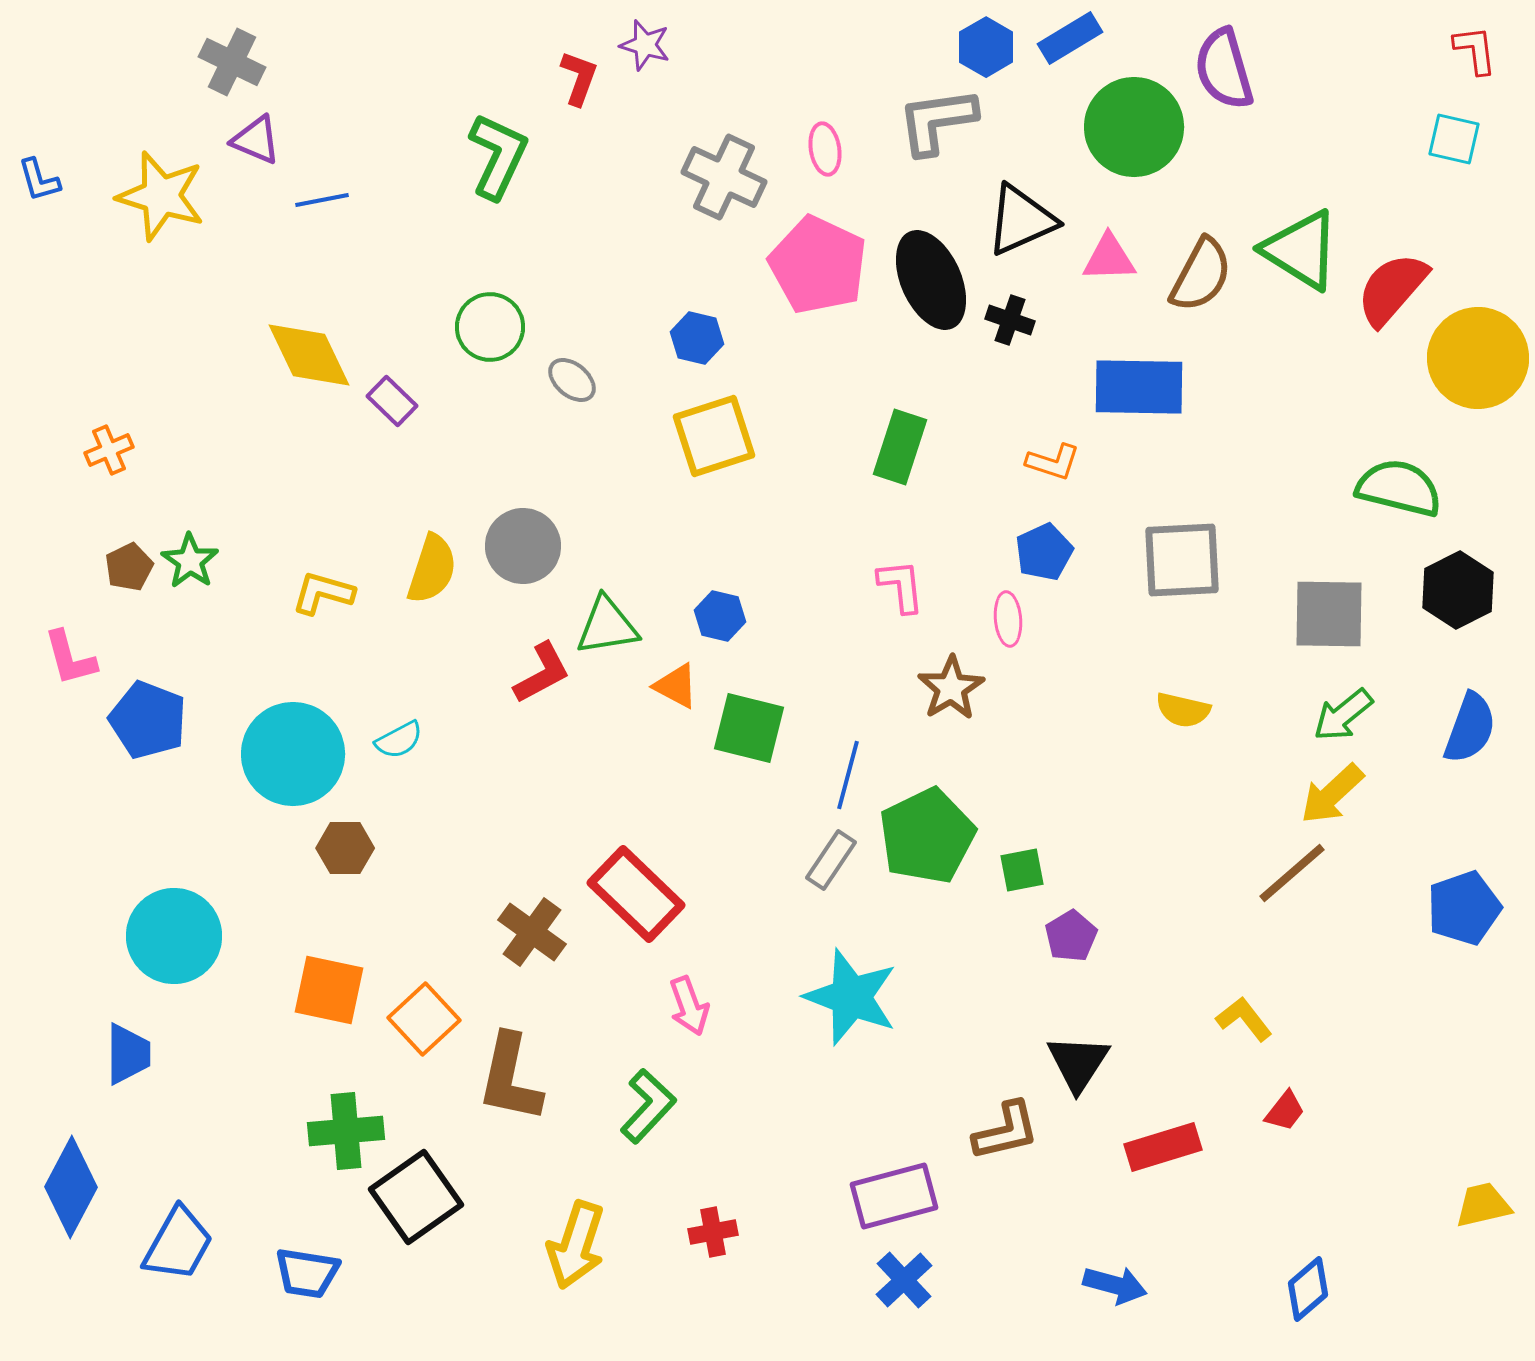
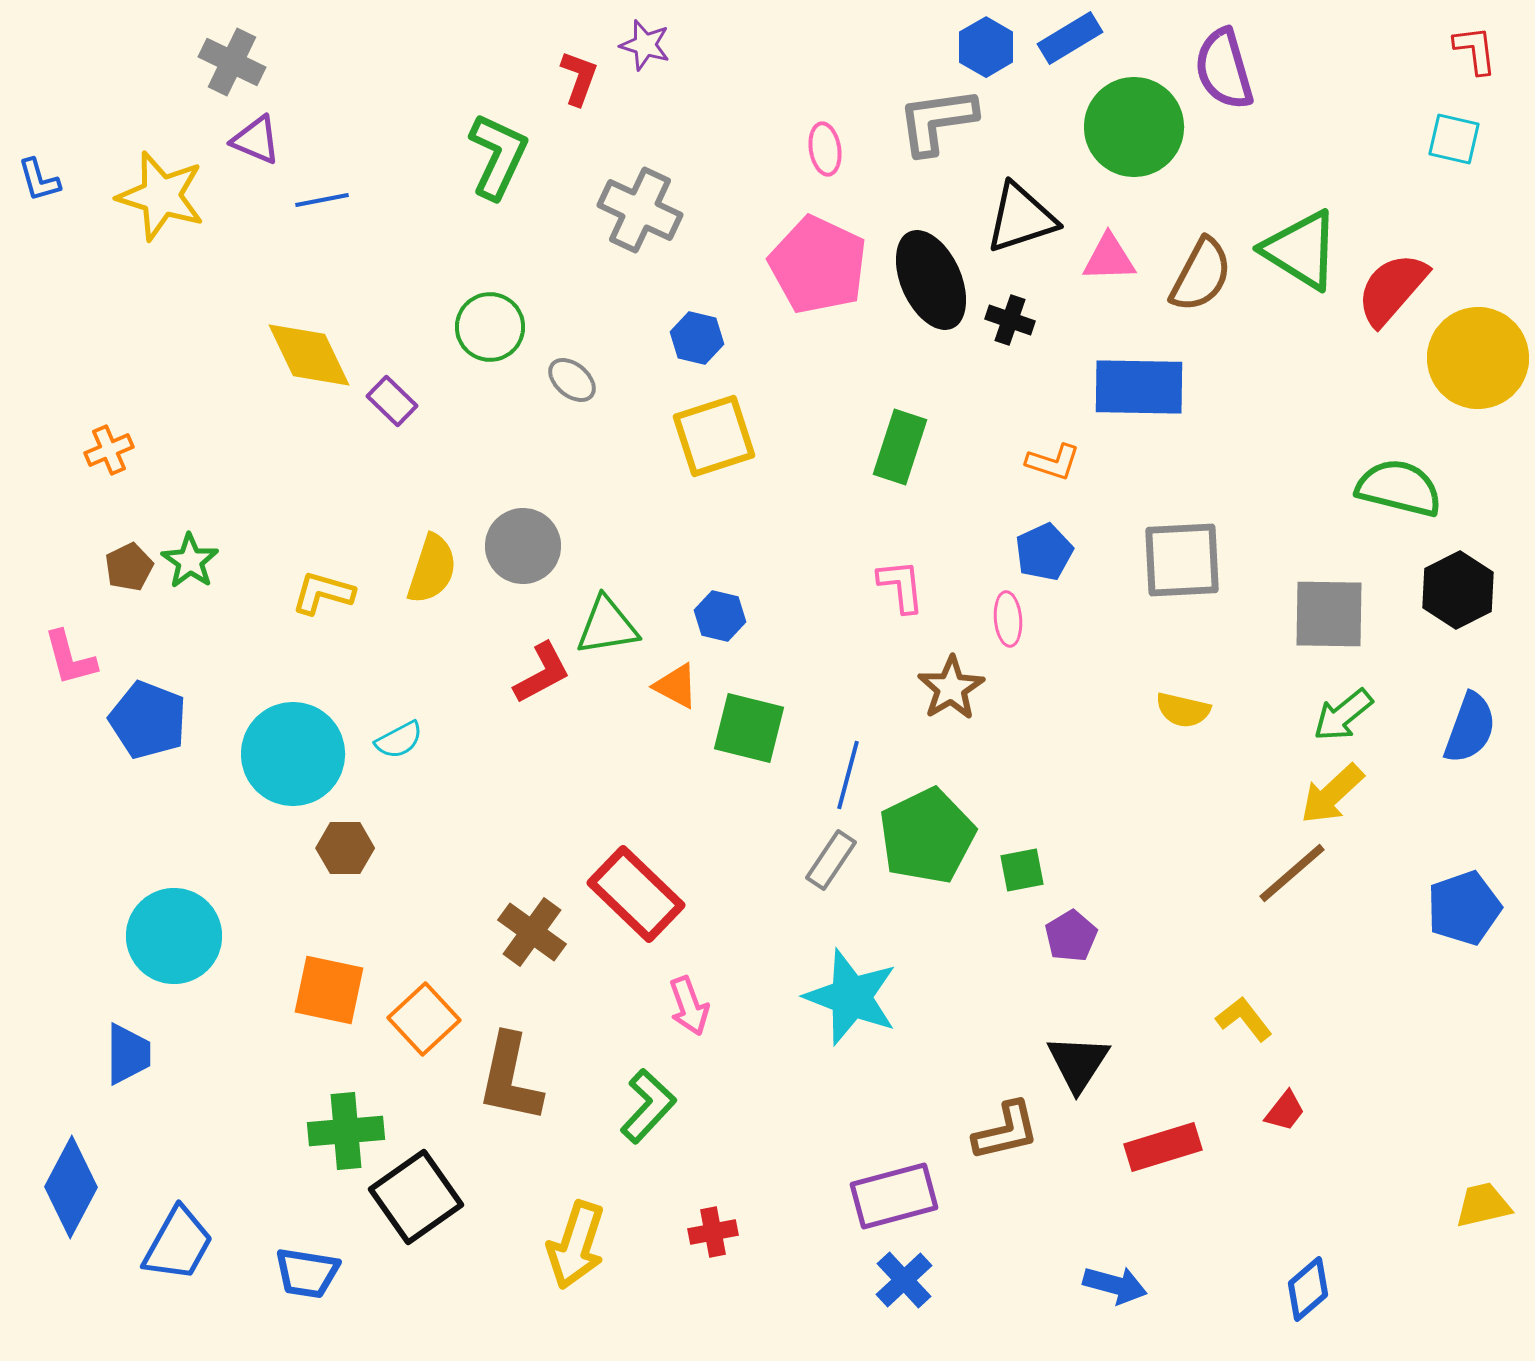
gray cross at (724, 177): moved 84 px left, 33 px down
black triangle at (1021, 220): moved 2 px up; rotated 6 degrees clockwise
